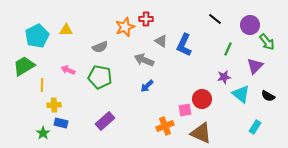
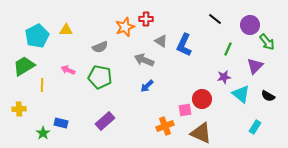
yellow cross: moved 35 px left, 4 px down
